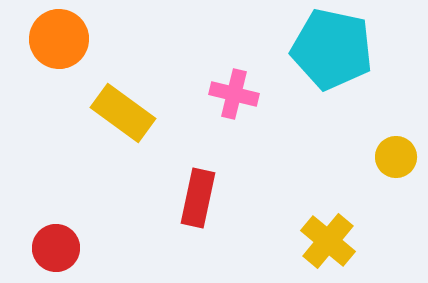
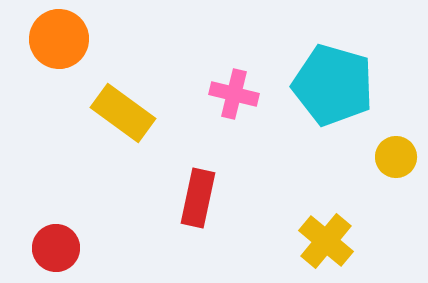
cyan pentagon: moved 1 px right, 36 px down; rotated 4 degrees clockwise
yellow cross: moved 2 px left
